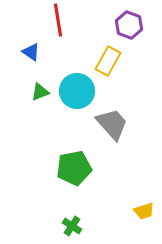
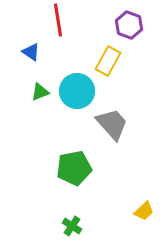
yellow trapezoid: rotated 25 degrees counterclockwise
